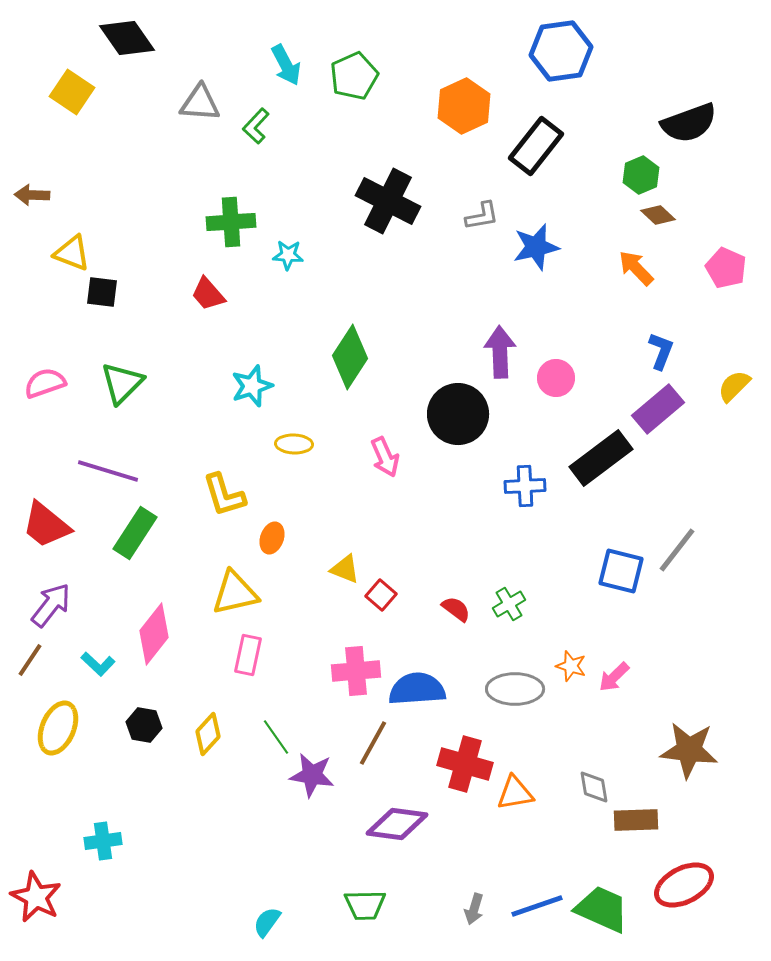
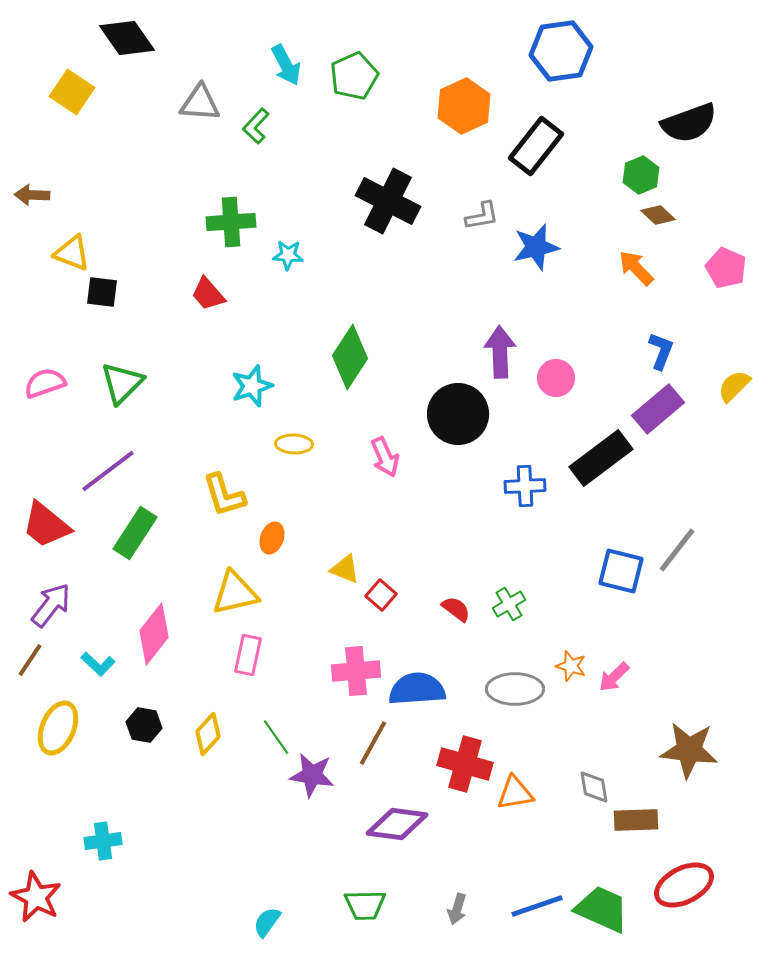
purple line at (108, 471): rotated 54 degrees counterclockwise
gray arrow at (474, 909): moved 17 px left
